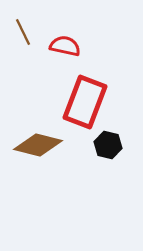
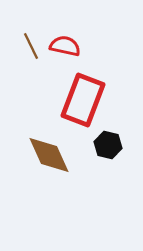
brown line: moved 8 px right, 14 px down
red rectangle: moved 2 px left, 2 px up
brown diamond: moved 11 px right, 10 px down; rotated 51 degrees clockwise
